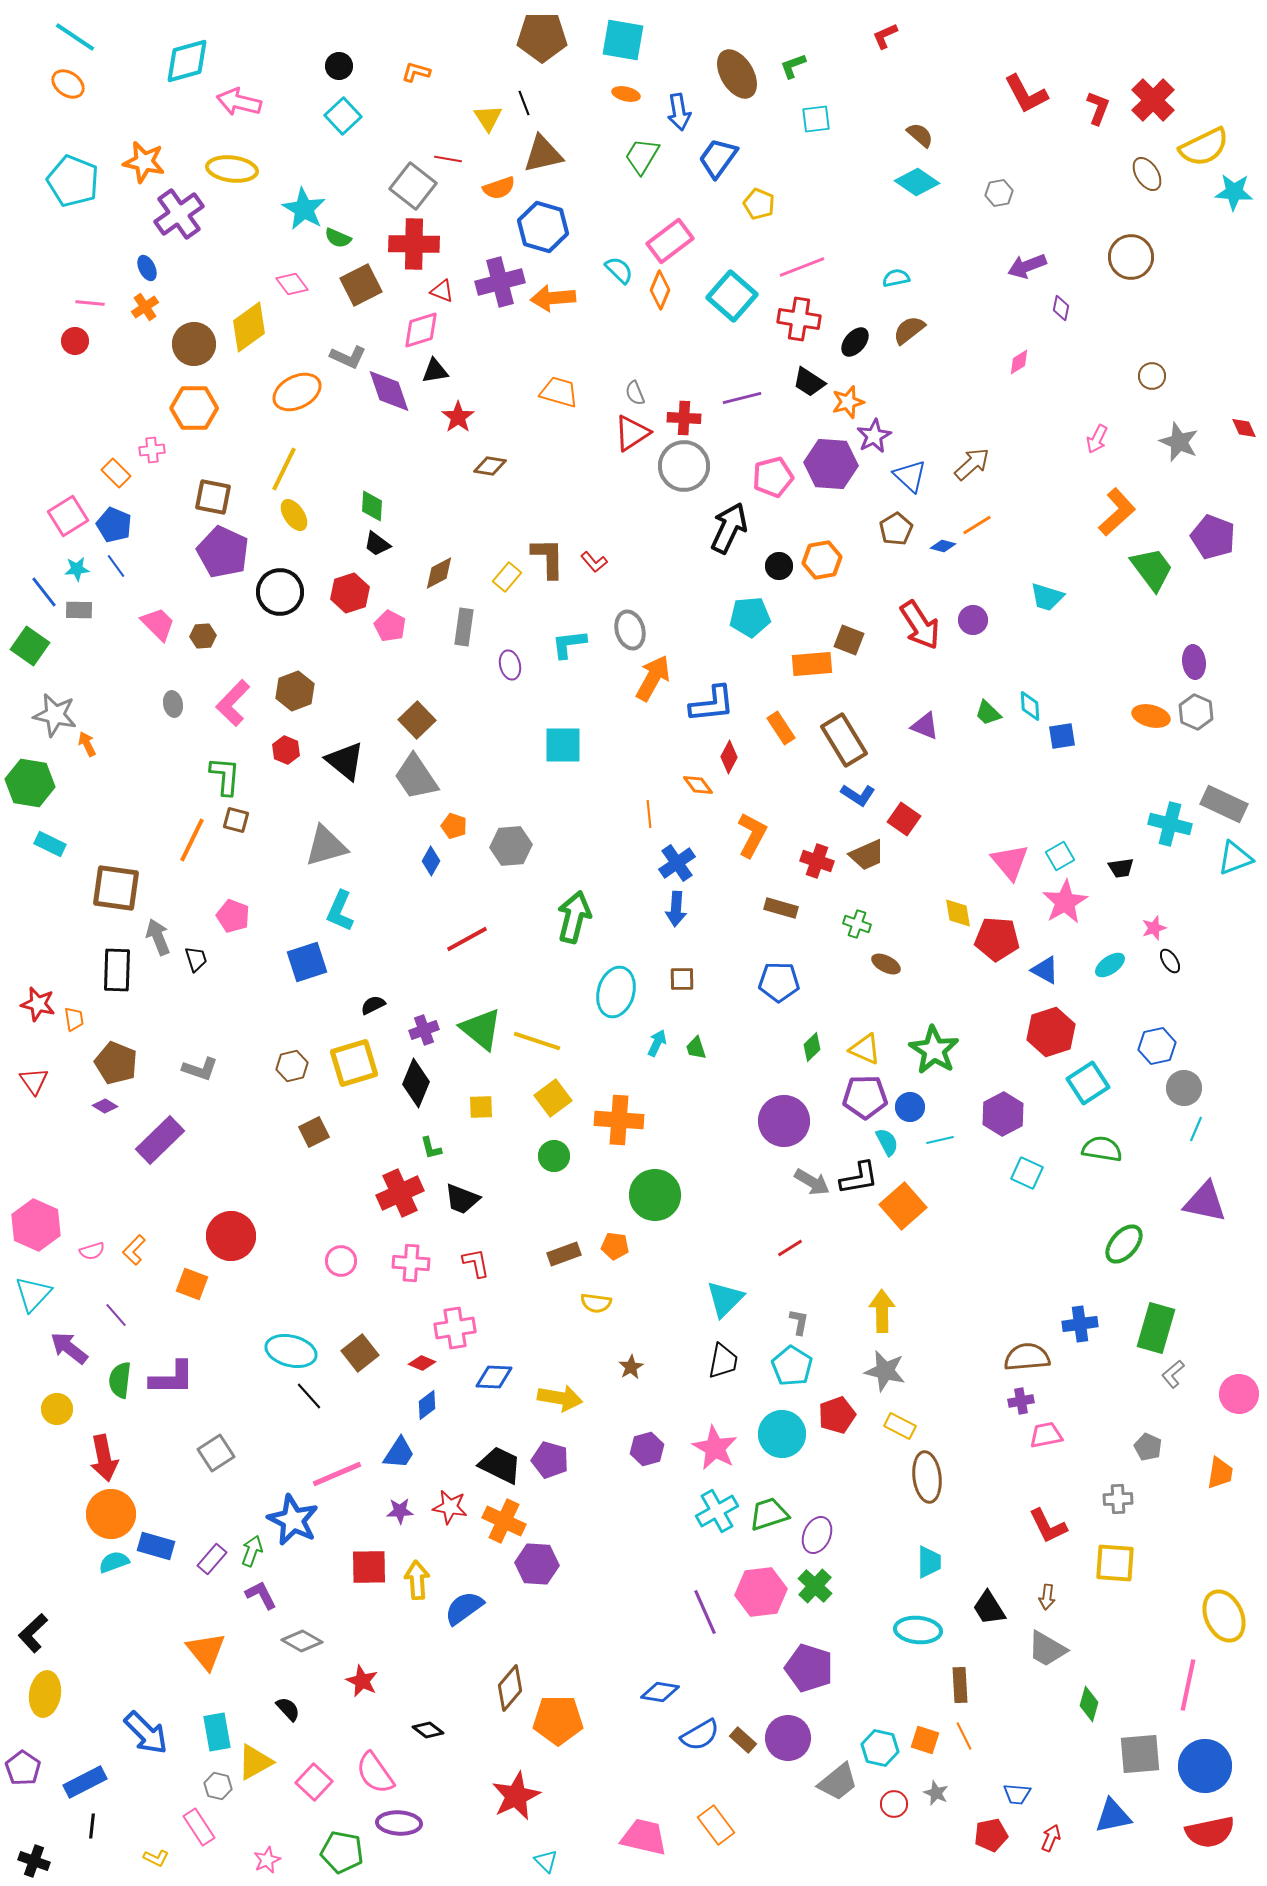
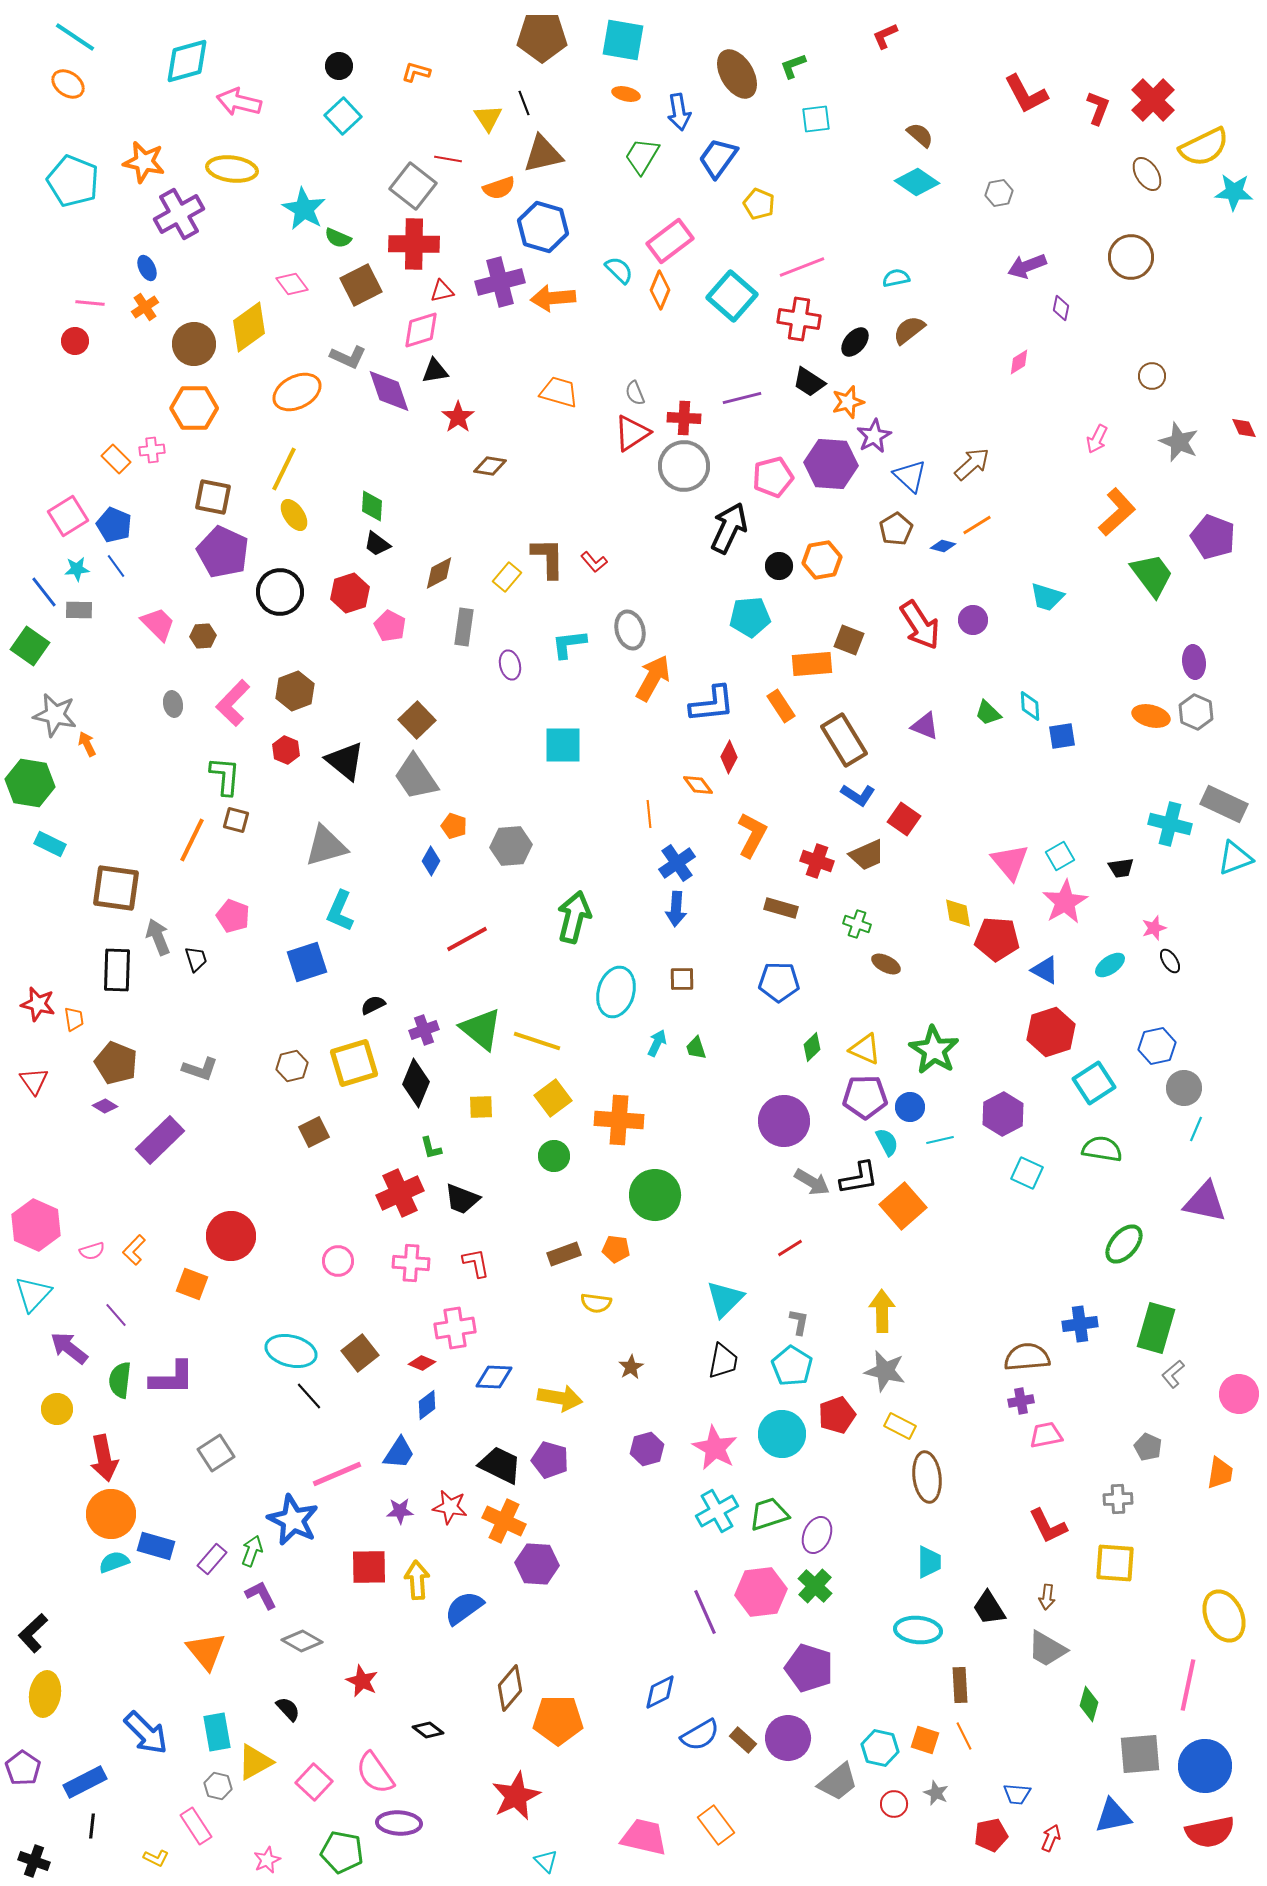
purple cross at (179, 214): rotated 6 degrees clockwise
red triangle at (442, 291): rotated 35 degrees counterclockwise
orange rectangle at (116, 473): moved 14 px up
green trapezoid at (1152, 569): moved 6 px down
orange rectangle at (781, 728): moved 22 px up
cyan square at (1088, 1083): moved 6 px right
orange pentagon at (615, 1246): moved 1 px right, 3 px down
pink circle at (341, 1261): moved 3 px left
blue diamond at (660, 1692): rotated 36 degrees counterclockwise
pink rectangle at (199, 1827): moved 3 px left, 1 px up
